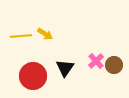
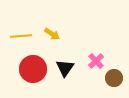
yellow arrow: moved 7 px right
brown circle: moved 13 px down
red circle: moved 7 px up
